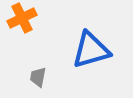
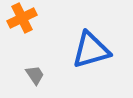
gray trapezoid: moved 3 px left, 2 px up; rotated 135 degrees clockwise
